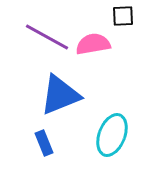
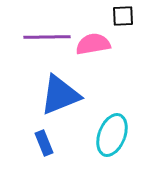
purple line: rotated 30 degrees counterclockwise
